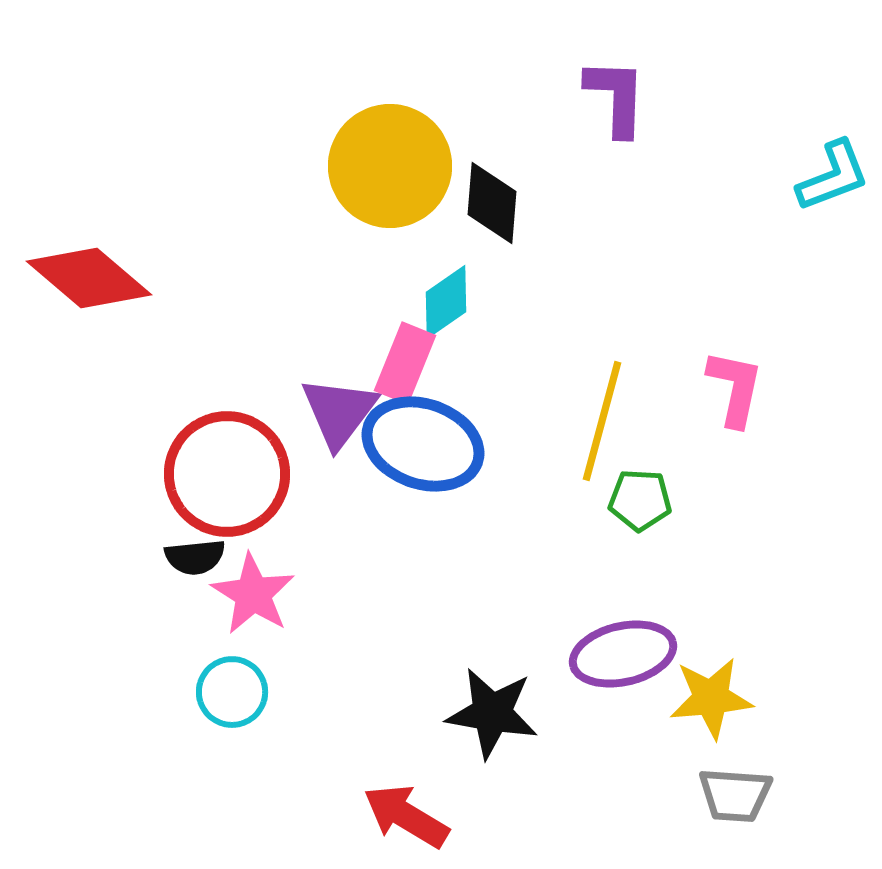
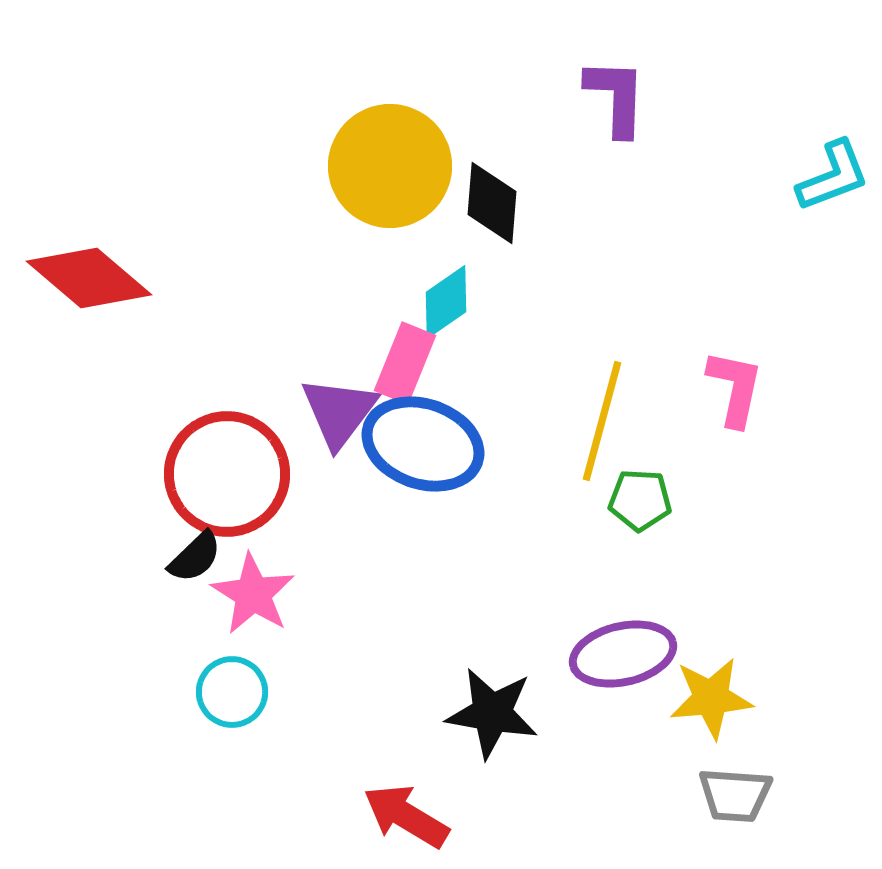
black semicircle: rotated 38 degrees counterclockwise
